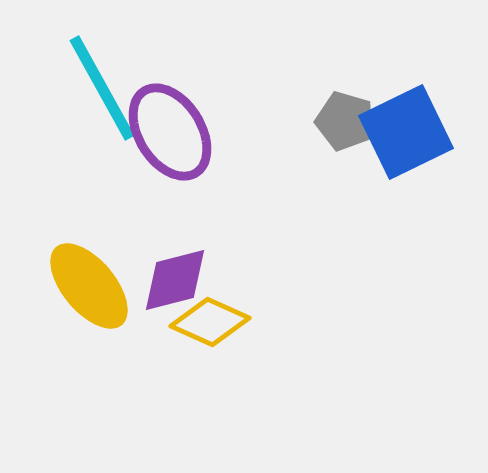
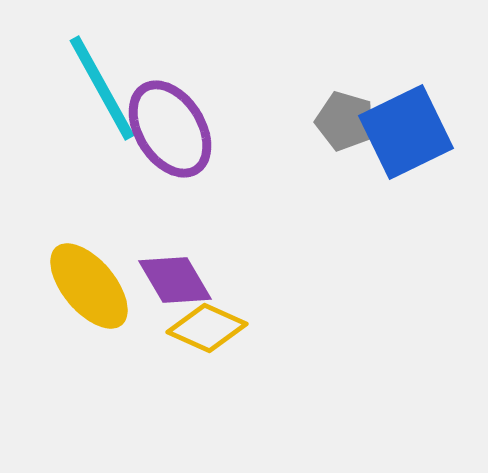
purple ellipse: moved 3 px up
purple diamond: rotated 74 degrees clockwise
yellow diamond: moved 3 px left, 6 px down
